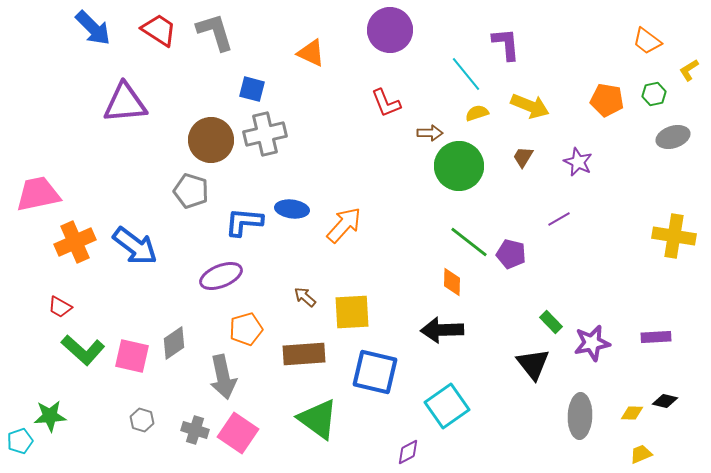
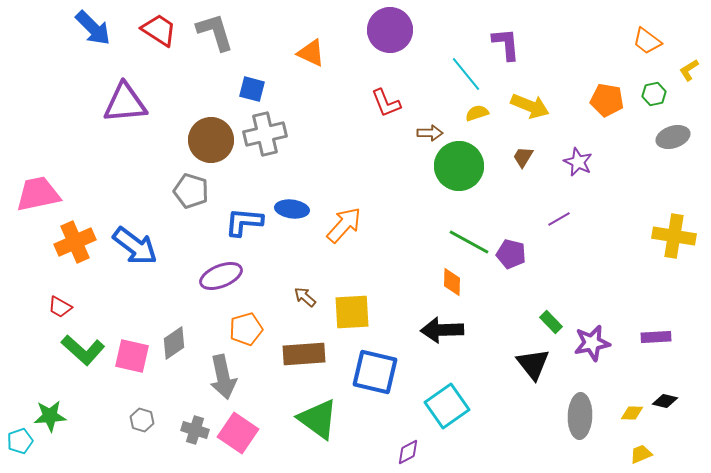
green line at (469, 242): rotated 9 degrees counterclockwise
